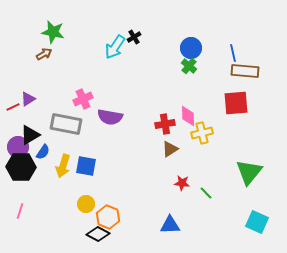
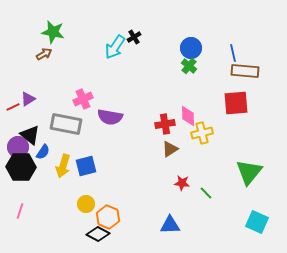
black triangle: rotated 50 degrees counterclockwise
blue square: rotated 25 degrees counterclockwise
